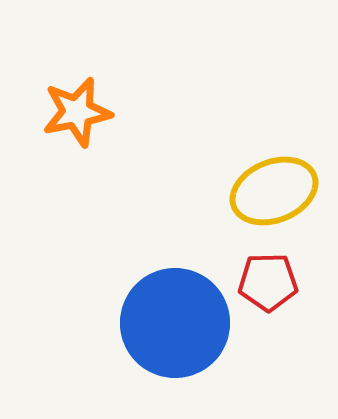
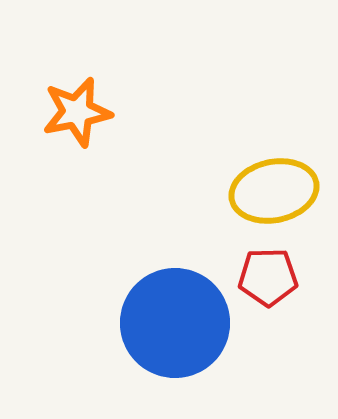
yellow ellipse: rotated 10 degrees clockwise
red pentagon: moved 5 px up
